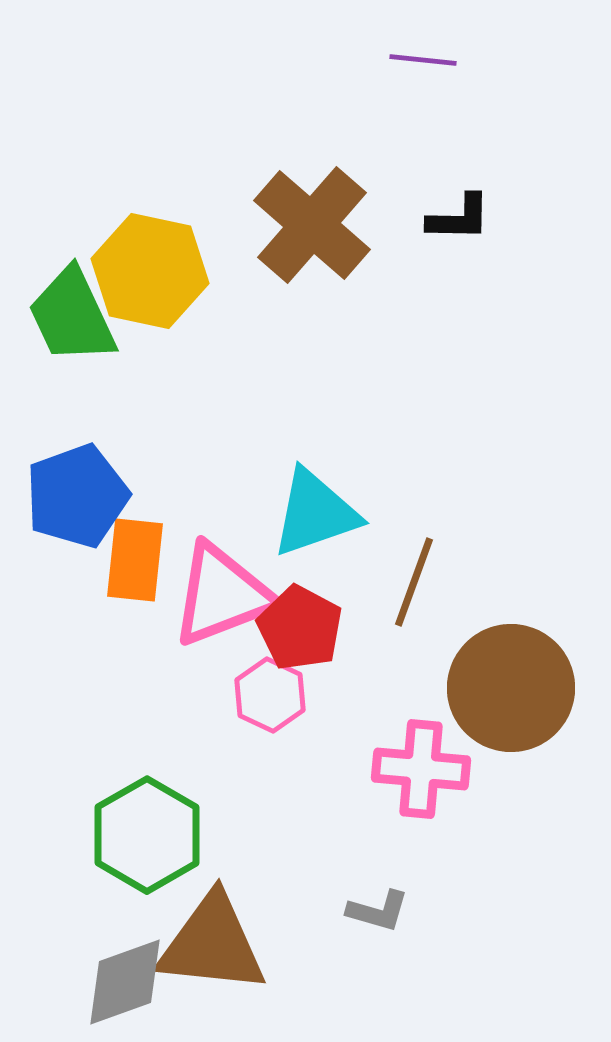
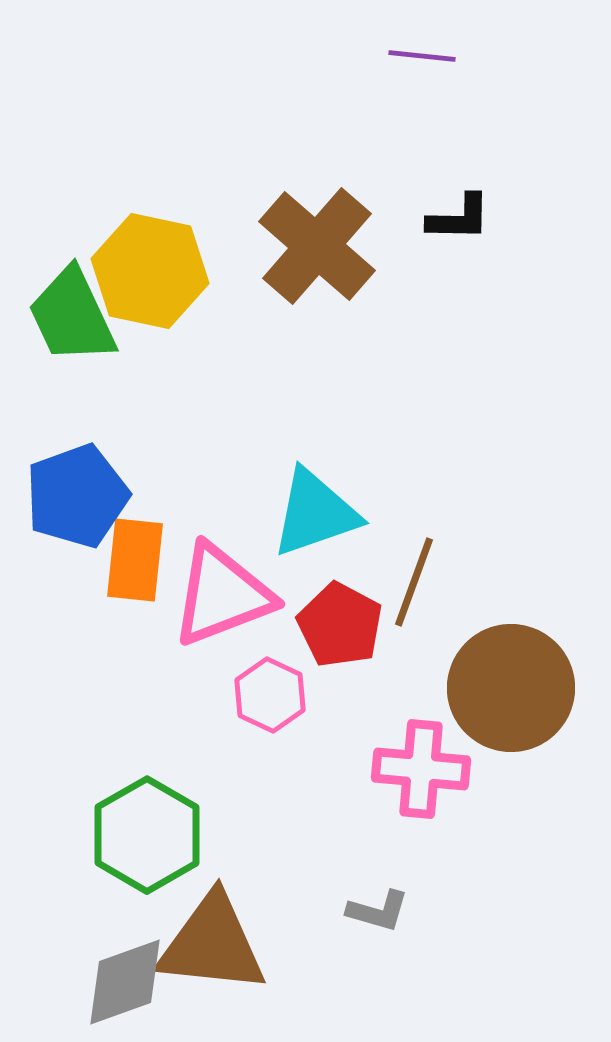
purple line: moved 1 px left, 4 px up
brown cross: moved 5 px right, 21 px down
red pentagon: moved 40 px right, 3 px up
